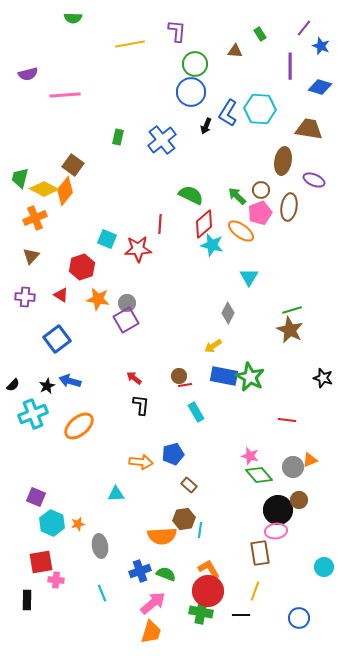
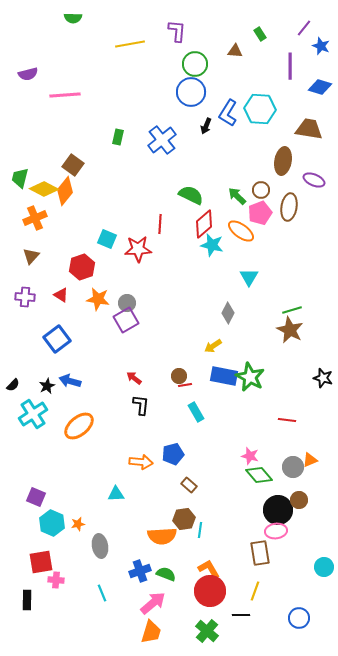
cyan cross at (33, 414): rotated 12 degrees counterclockwise
red circle at (208, 591): moved 2 px right
green cross at (201, 612): moved 6 px right, 19 px down; rotated 30 degrees clockwise
